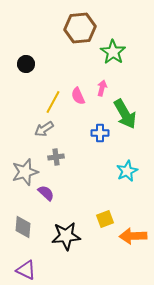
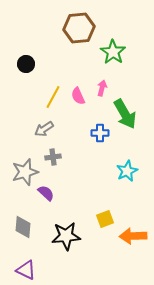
brown hexagon: moved 1 px left
yellow line: moved 5 px up
gray cross: moved 3 px left
